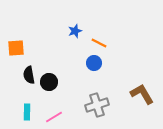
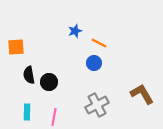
orange square: moved 1 px up
gray cross: rotated 10 degrees counterclockwise
pink line: rotated 48 degrees counterclockwise
